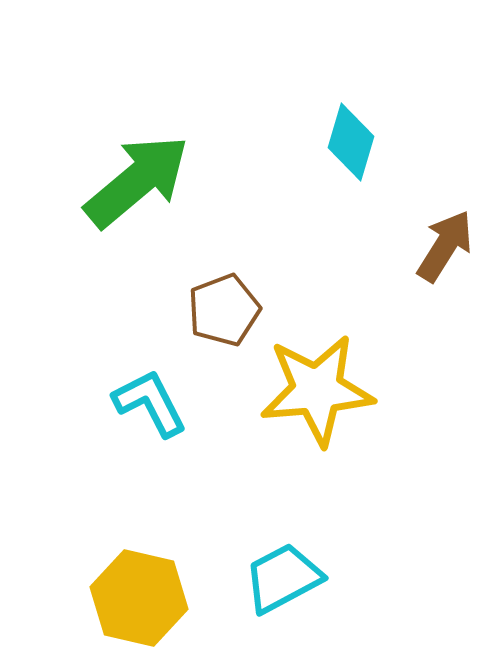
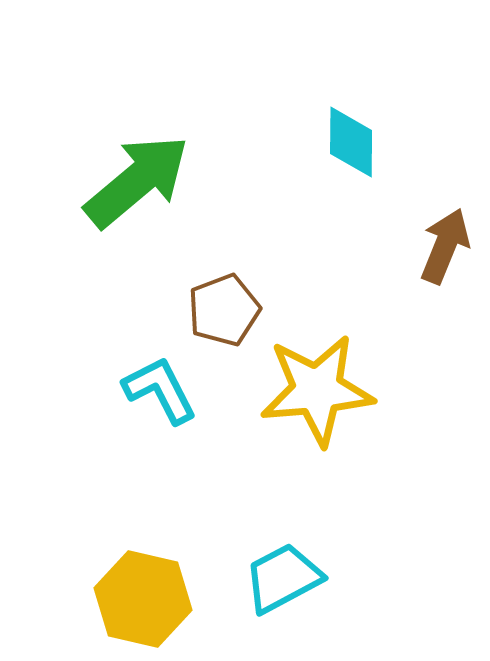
cyan diamond: rotated 16 degrees counterclockwise
brown arrow: rotated 10 degrees counterclockwise
cyan L-shape: moved 10 px right, 13 px up
yellow hexagon: moved 4 px right, 1 px down
